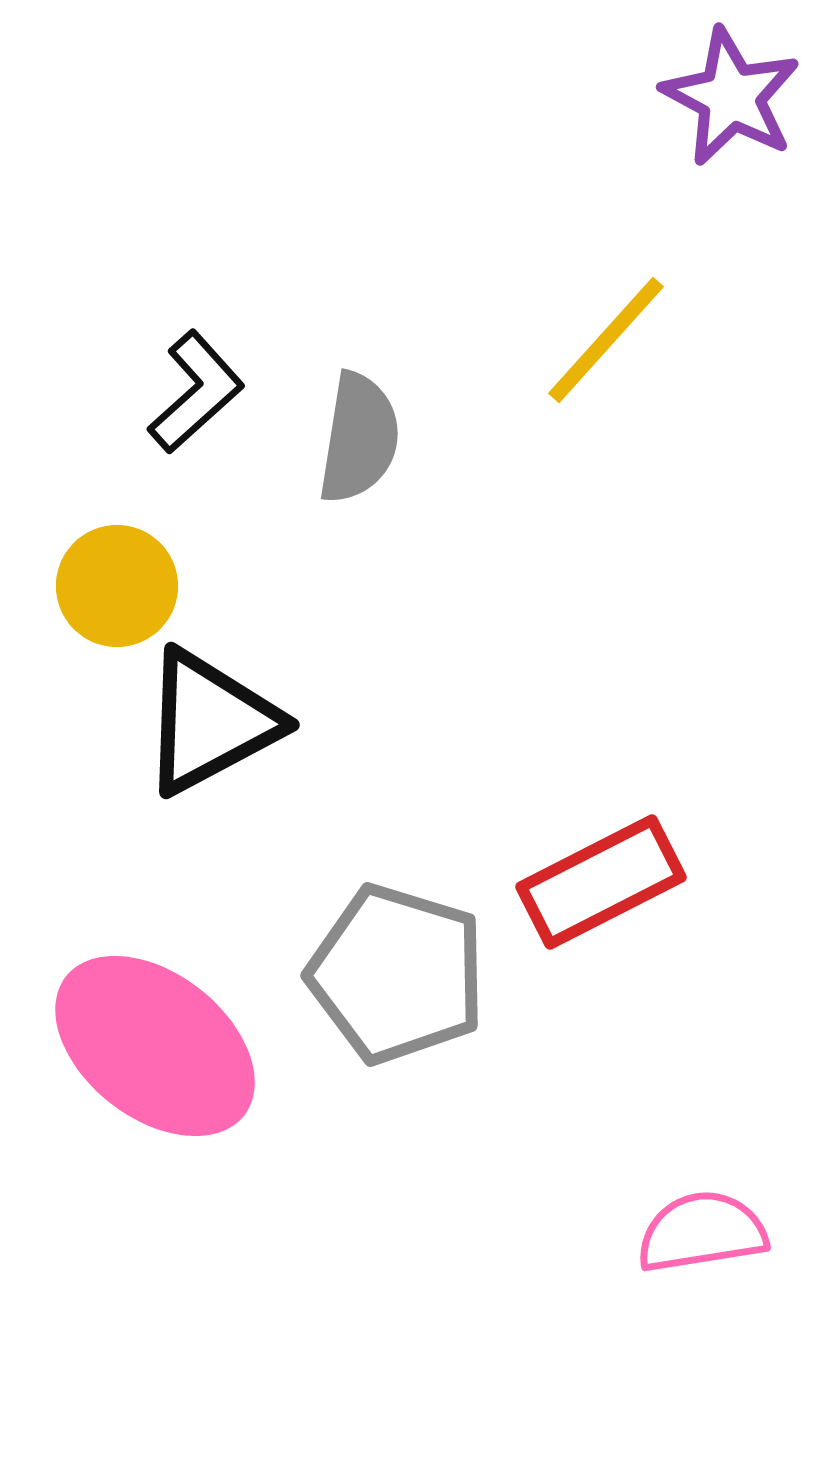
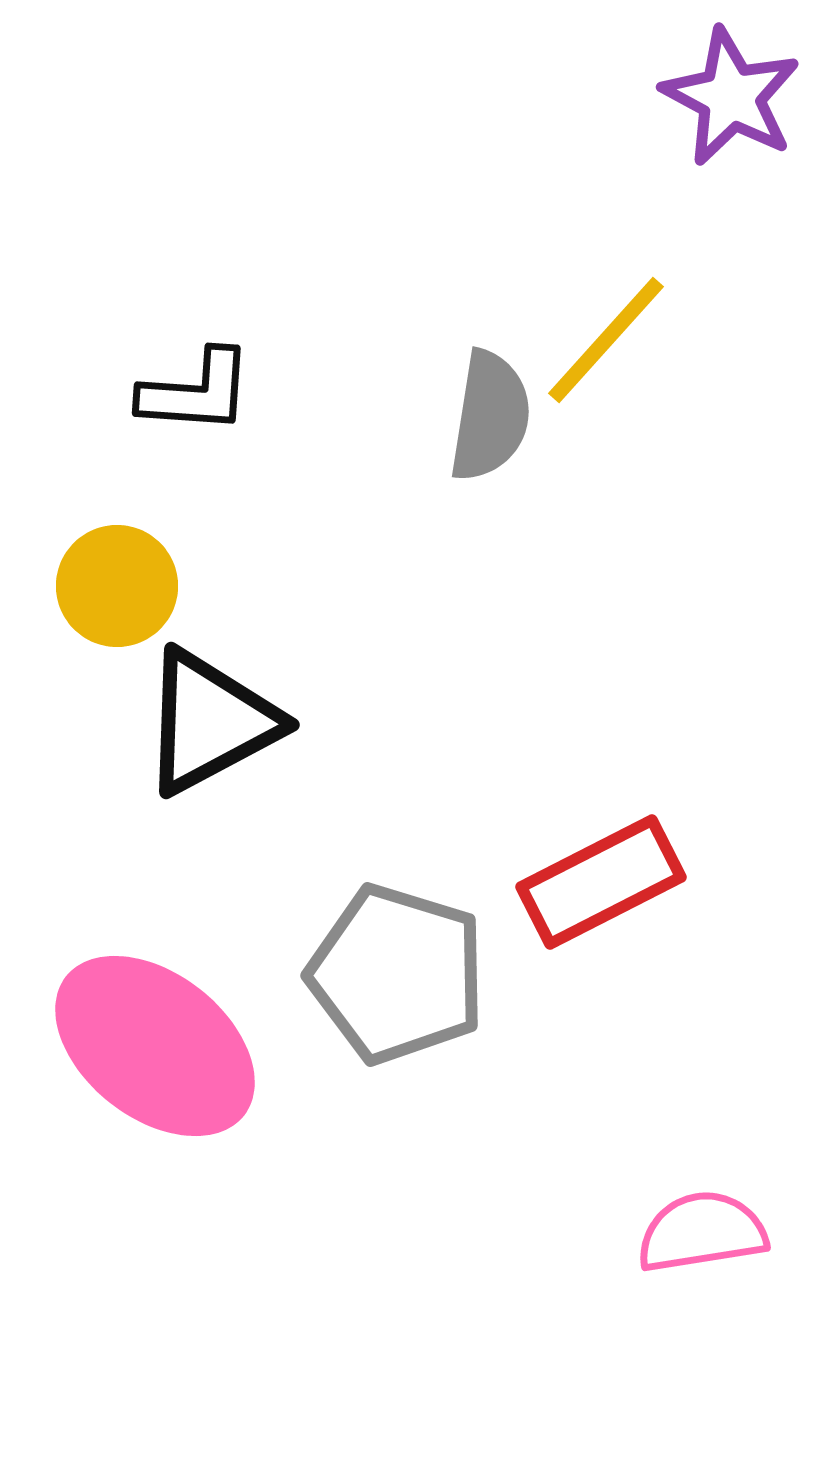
black L-shape: rotated 46 degrees clockwise
gray semicircle: moved 131 px right, 22 px up
